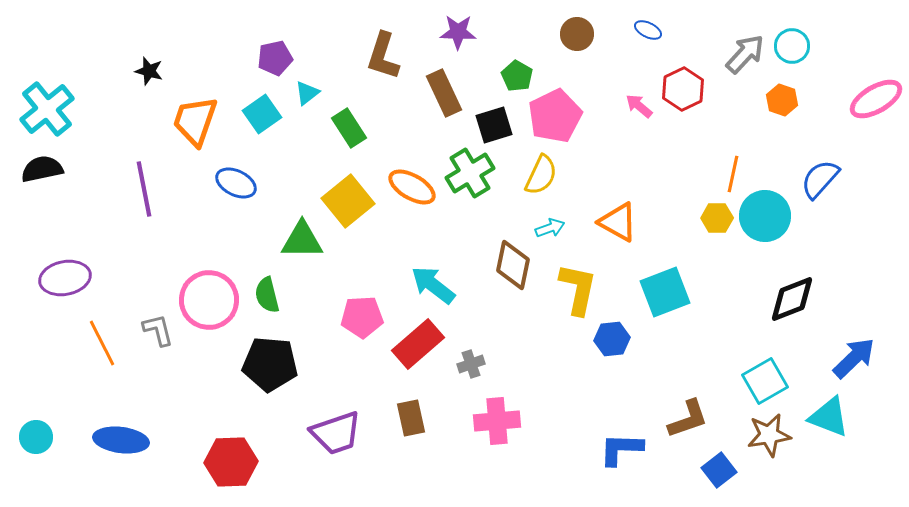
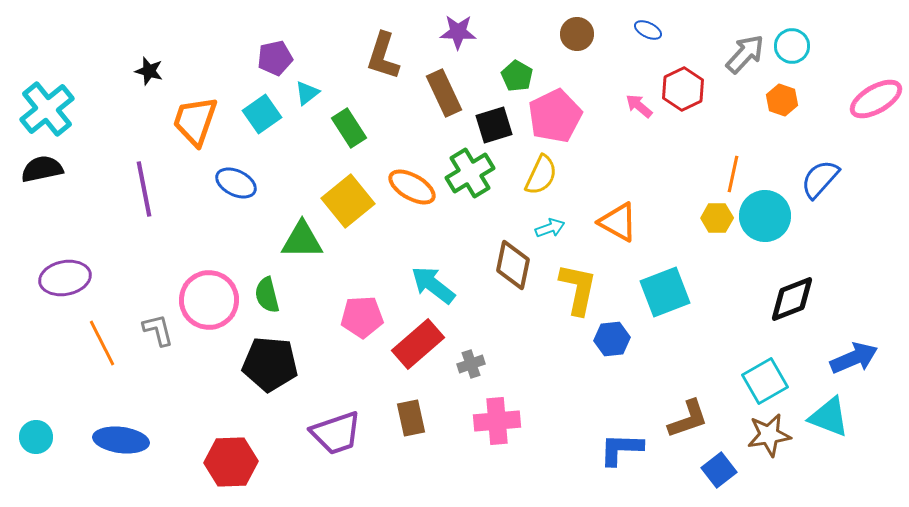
blue arrow at (854, 358): rotated 21 degrees clockwise
